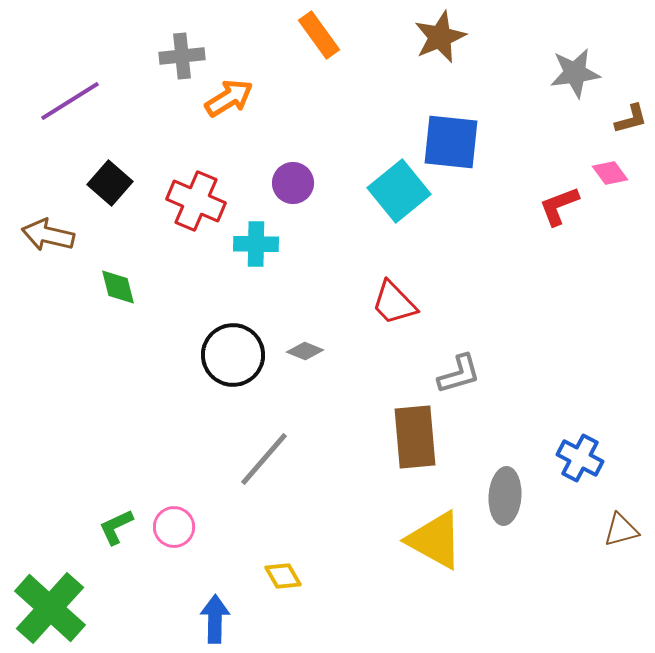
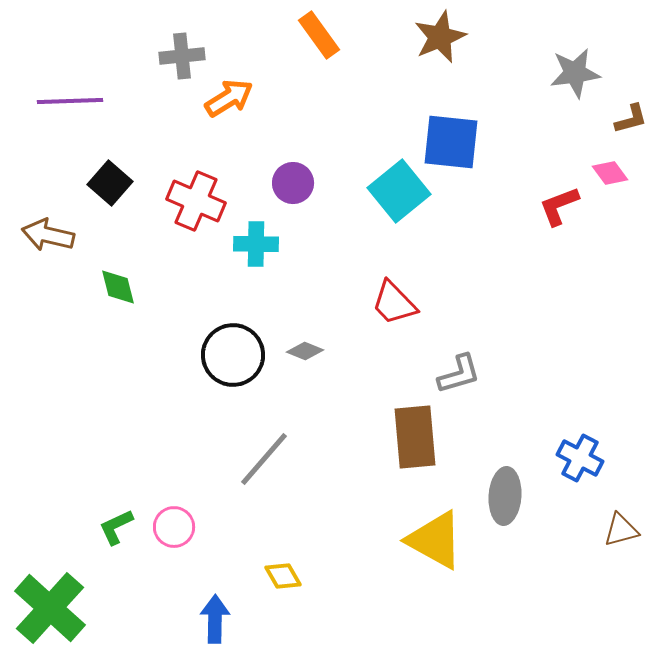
purple line: rotated 30 degrees clockwise
